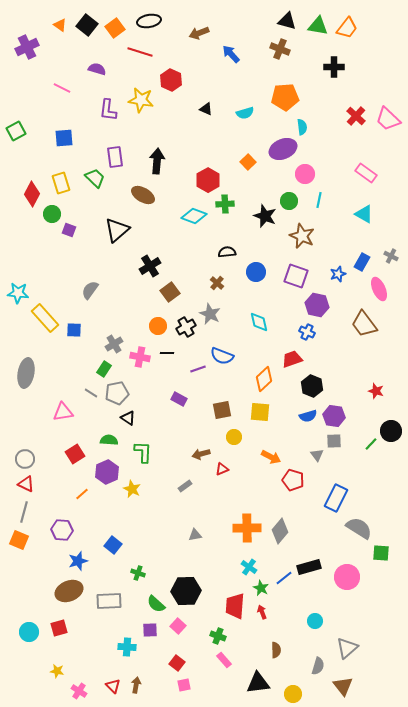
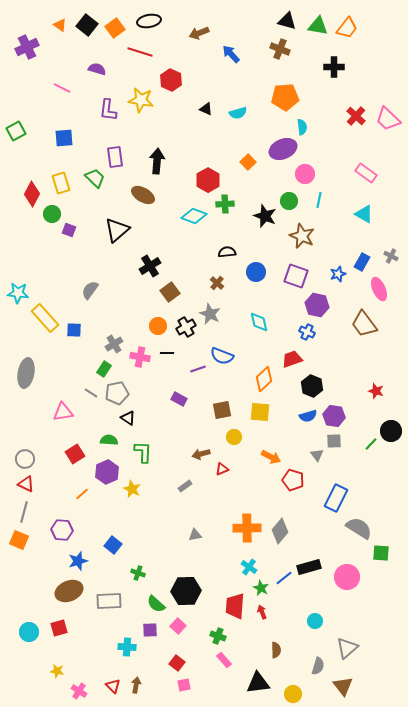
cyan semicircle at (245, 113): moved 7 px left
